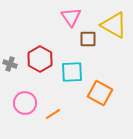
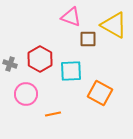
pink triangle: rotated 35 degrees counterclockwise
cyan square: moved 1 px left, 1 px up
pink circle: moved 1 px right, 9 px up
orange line: rotated 21 degrees clockwise
